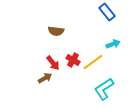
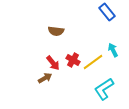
cyan arrow: moved 6 px down; rotated 96 degrees counterclockwise
